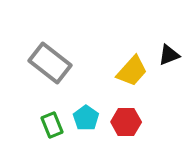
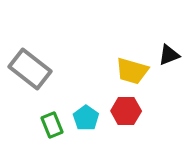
gray rectangle: moved 20 px left, 6 px down
yellow trapezoid: rotated 64 degrees clockwise
red hexagon: moved 11 px up
